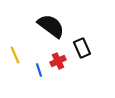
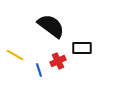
black rectangle: rotated 66 degrees counterclockwise
yellow line: rotated 36 degrees counterclockwise
